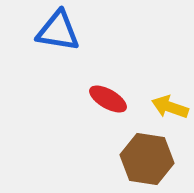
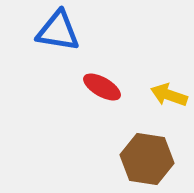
red ellipse: moved 6 px left, 12 px up
yellow arrow: moved 1 px left, 12 px up
